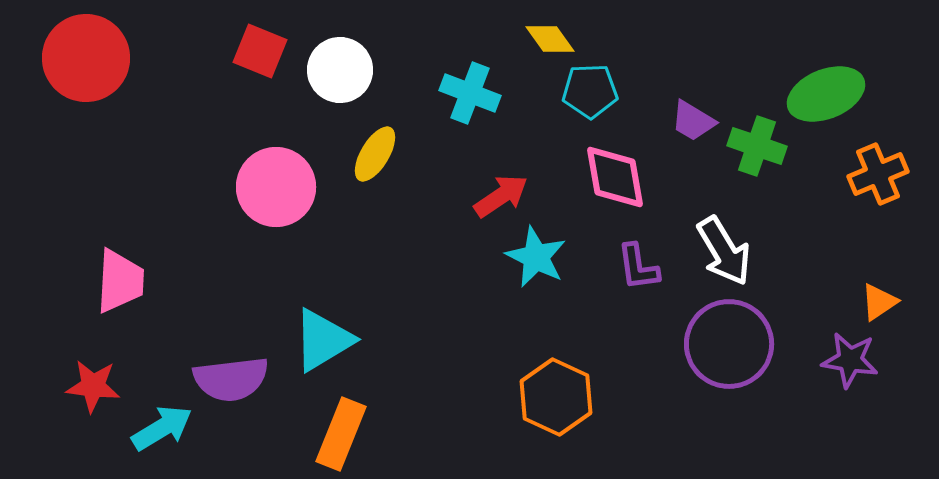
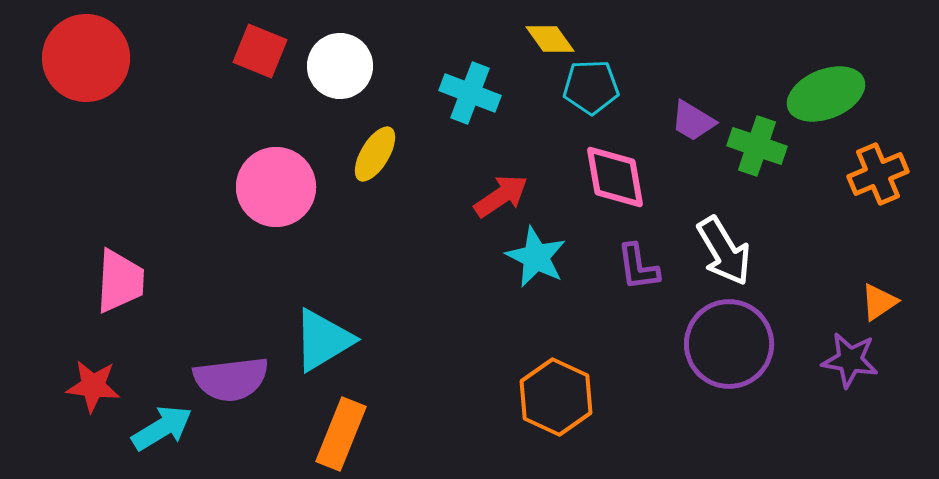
white circle: moved 4 px up
cyan pentagon: moved 1 px right, 4 px up
